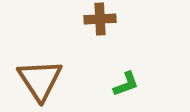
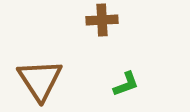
brown cross: moved 2 px right, 1 px down
